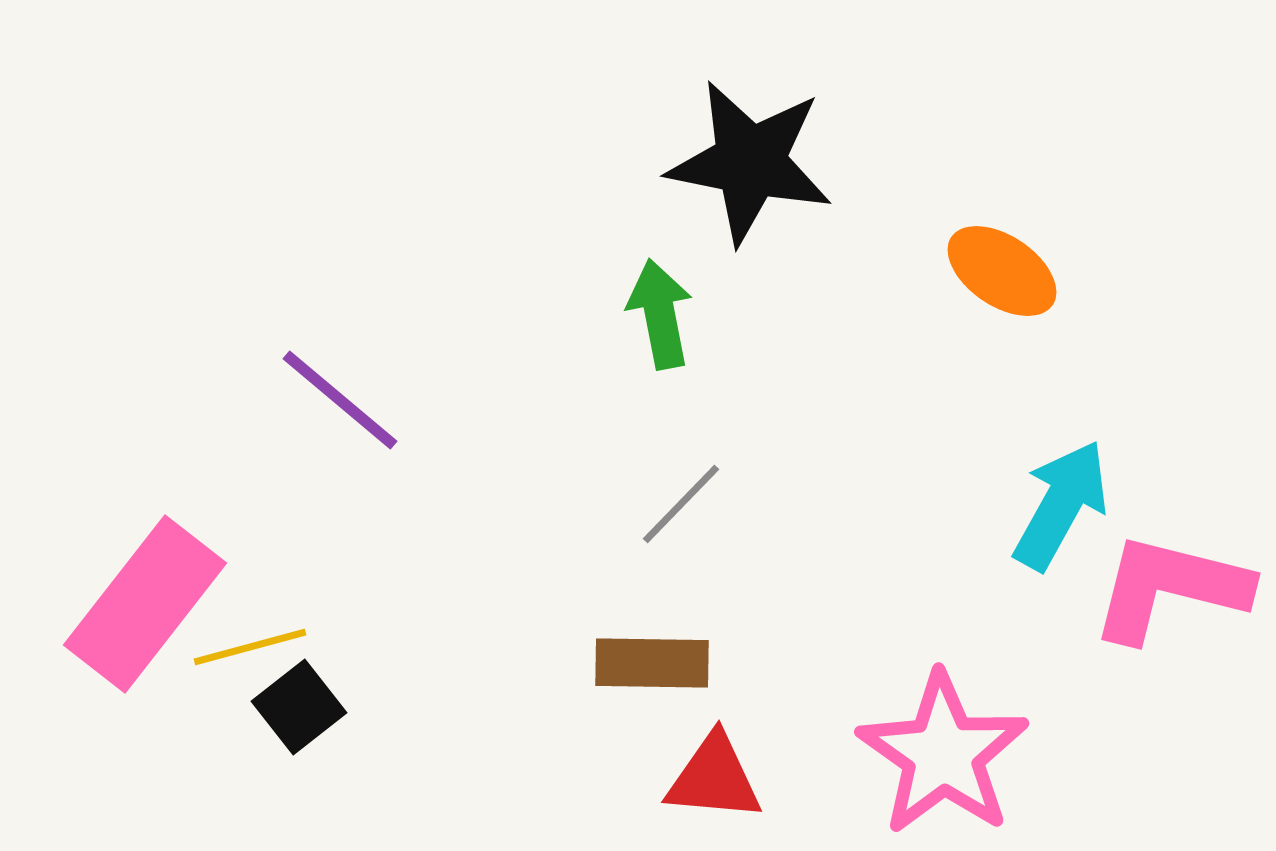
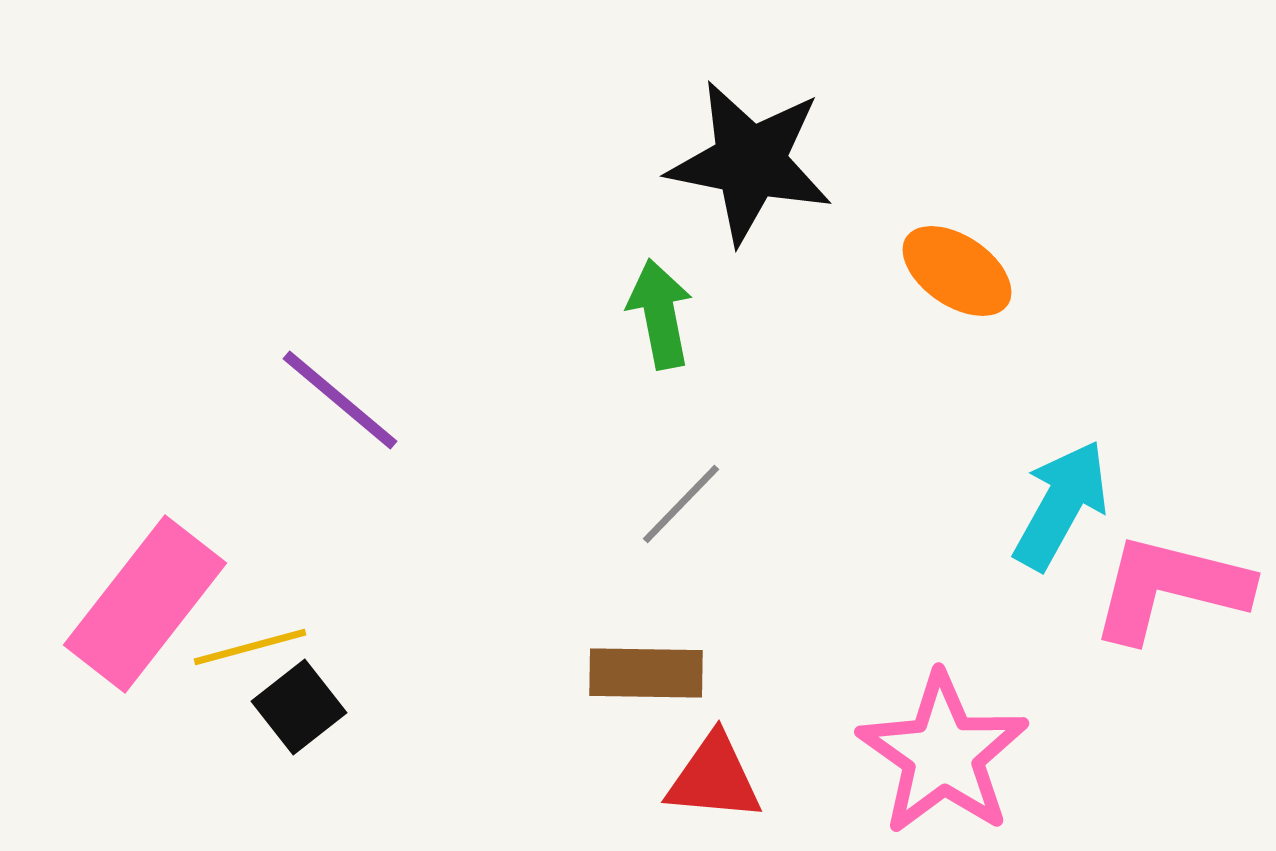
orange ellipse: moved 45 px left
brown rectangle: moved 6 px left, 10 px down
